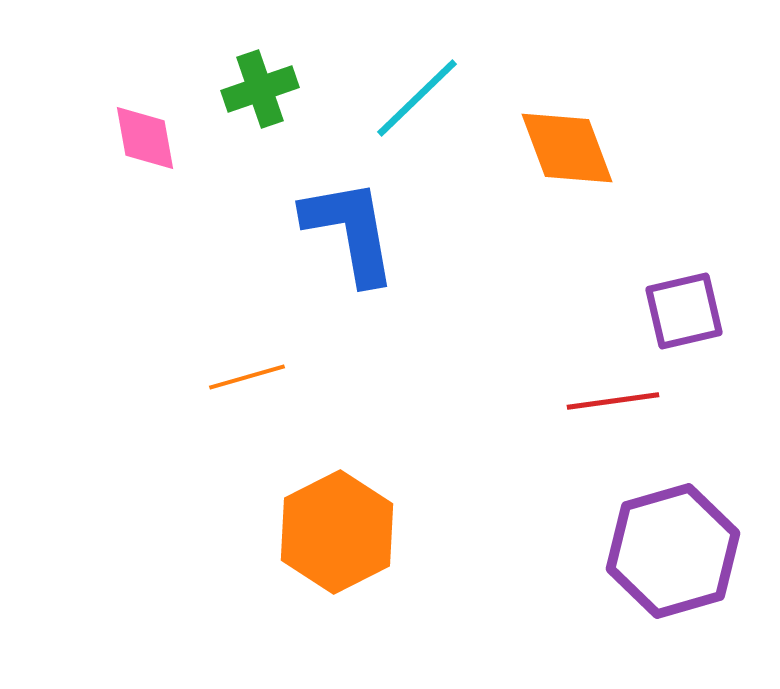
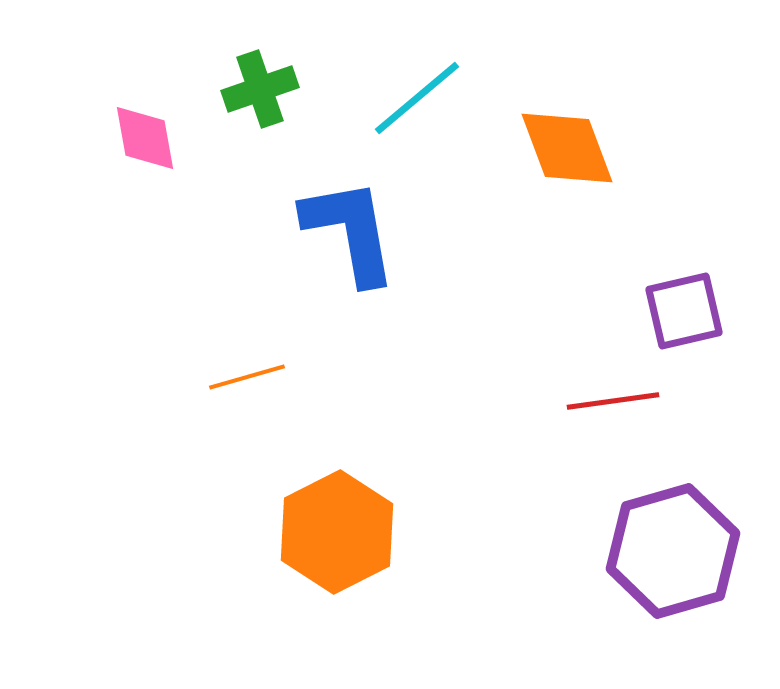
cyan line: rotated 4 degrees clockwise
